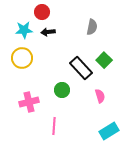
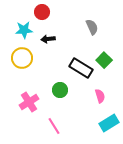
gray semicircle: rotated 35 degrees counterclockwise
black arrow: moved 7 px down
black rectangle: rotated 15 degrees counterclockwise
green circle: moved 2 px left
pink cross: rotated 18 degrees counterclockwise
pink line: rotated 36 degrees counterclockwise
cyan rectangle: moved 8 px up
